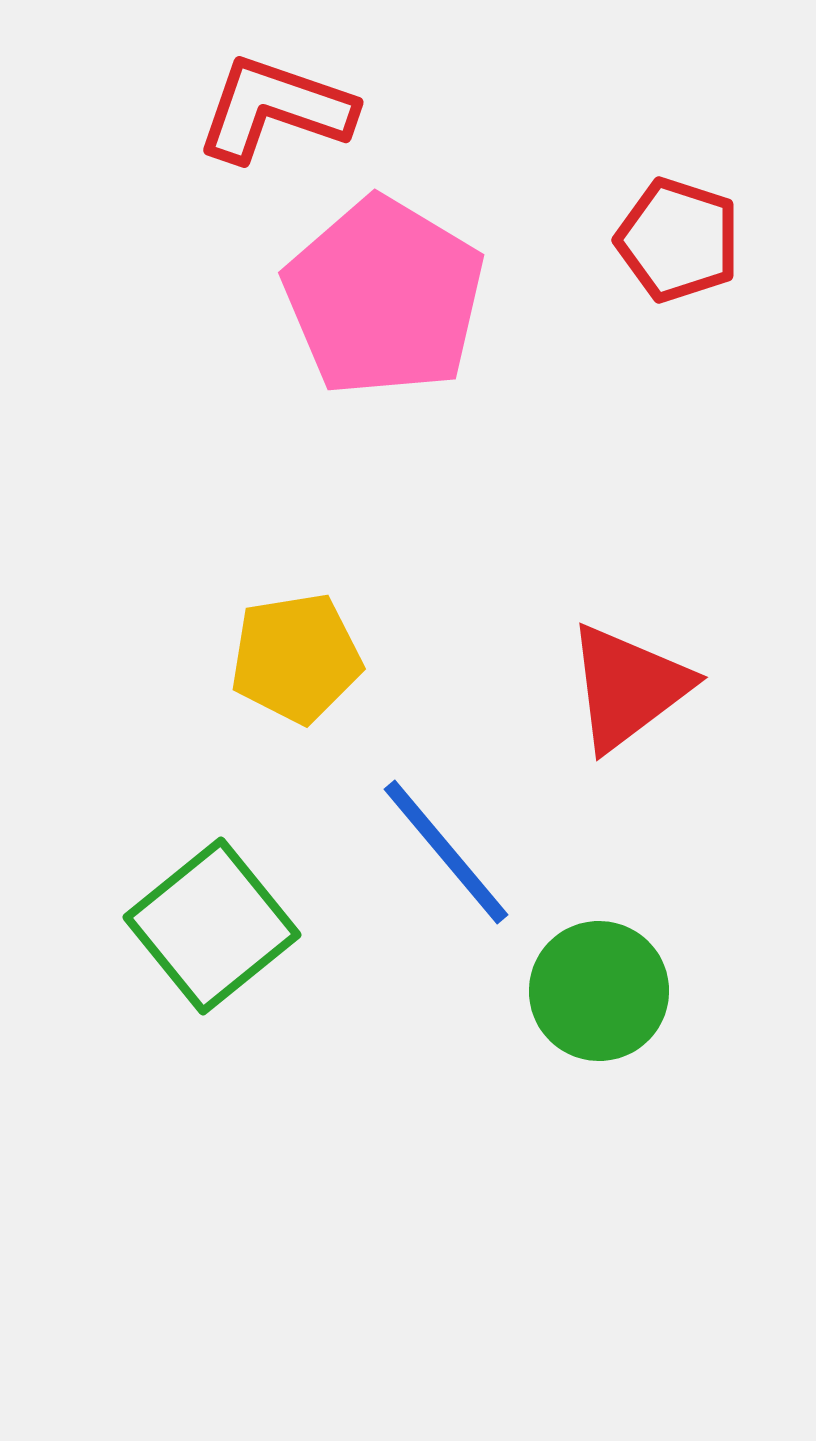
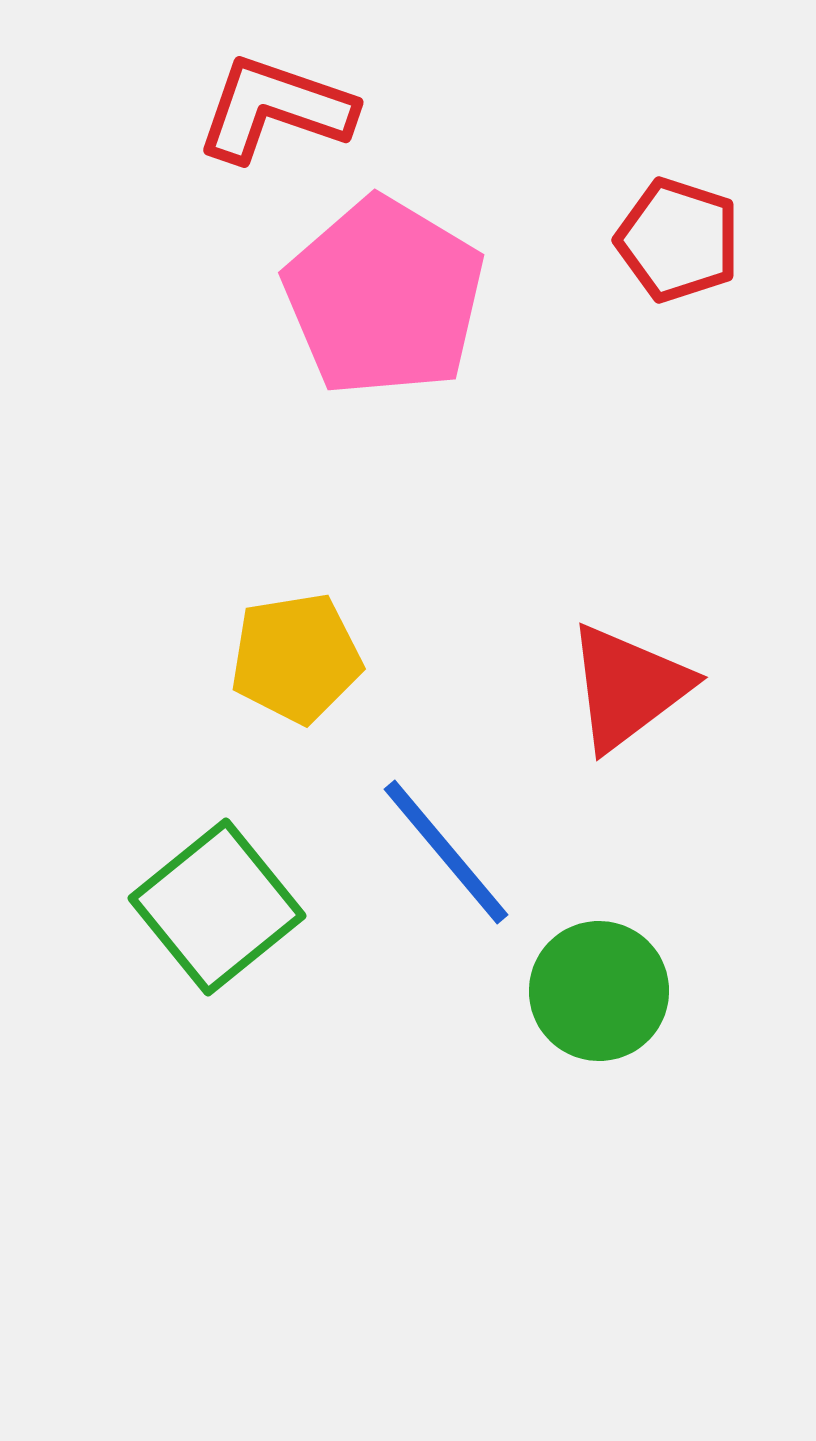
green square: moved 5 px right, 19 px up
